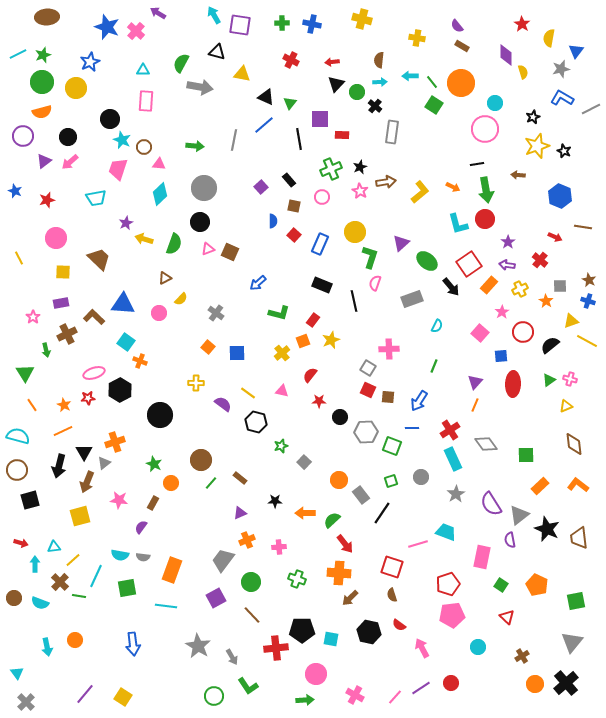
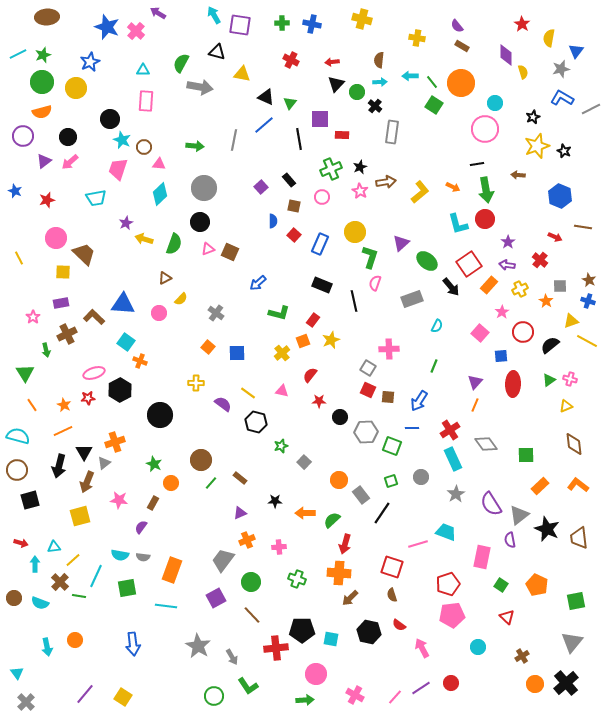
brown trapezoid at (99, 259): moved 15 px left, 5 px up
red arrow at (345, 544): rotated 54 degrees clockwise
